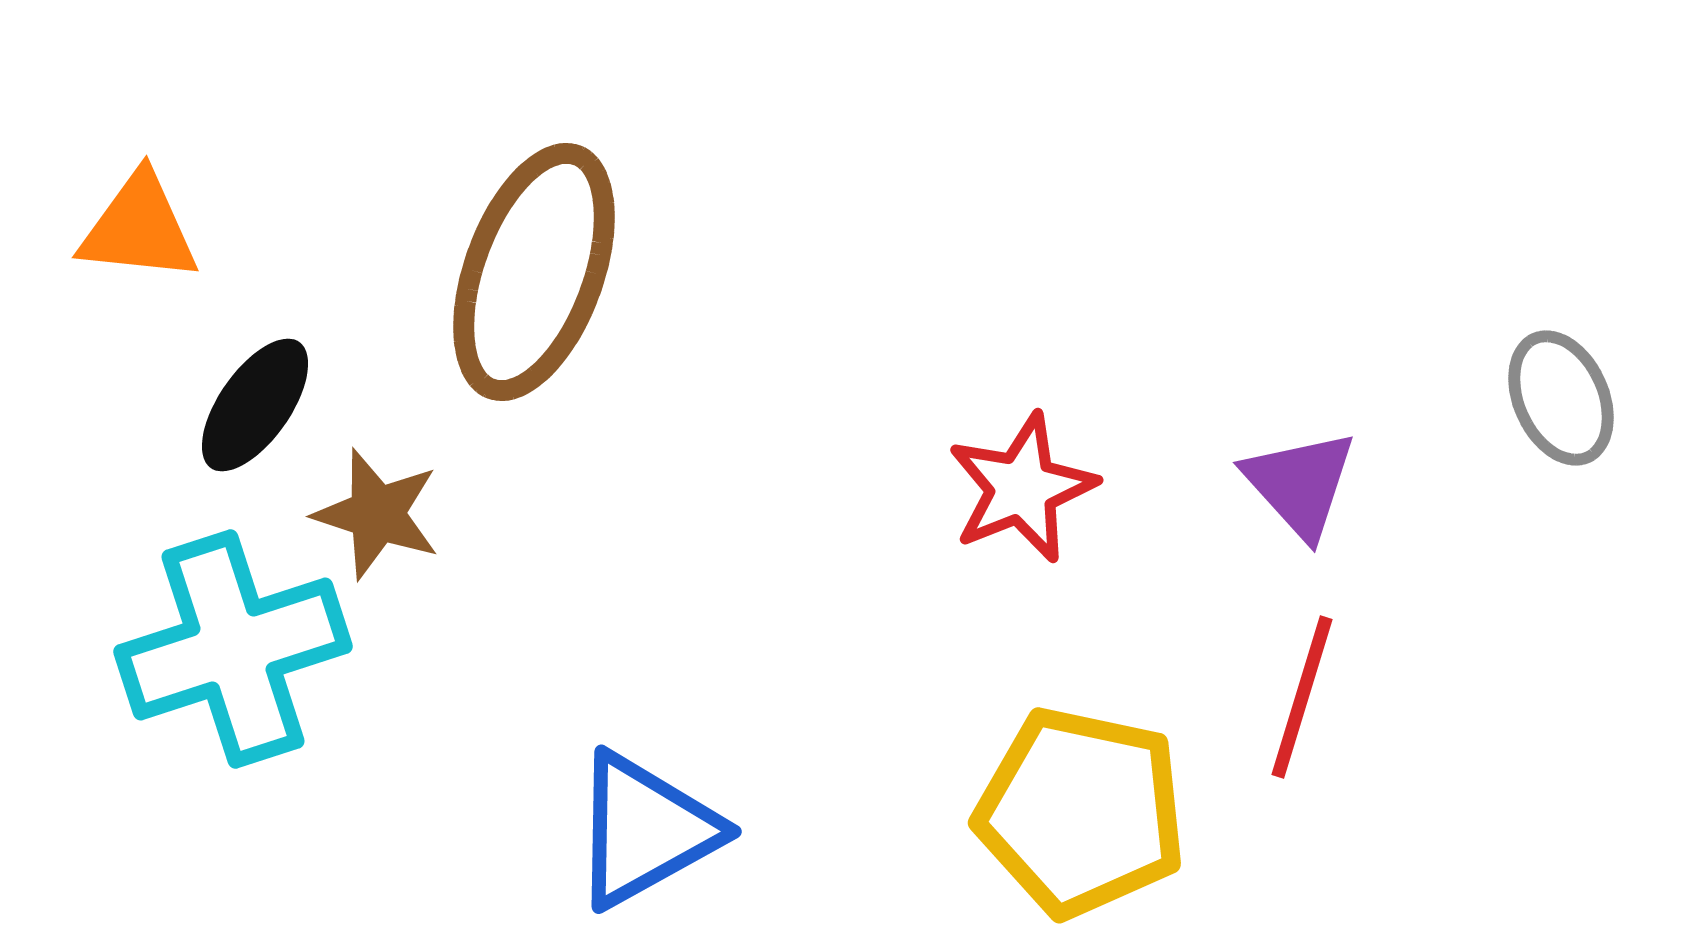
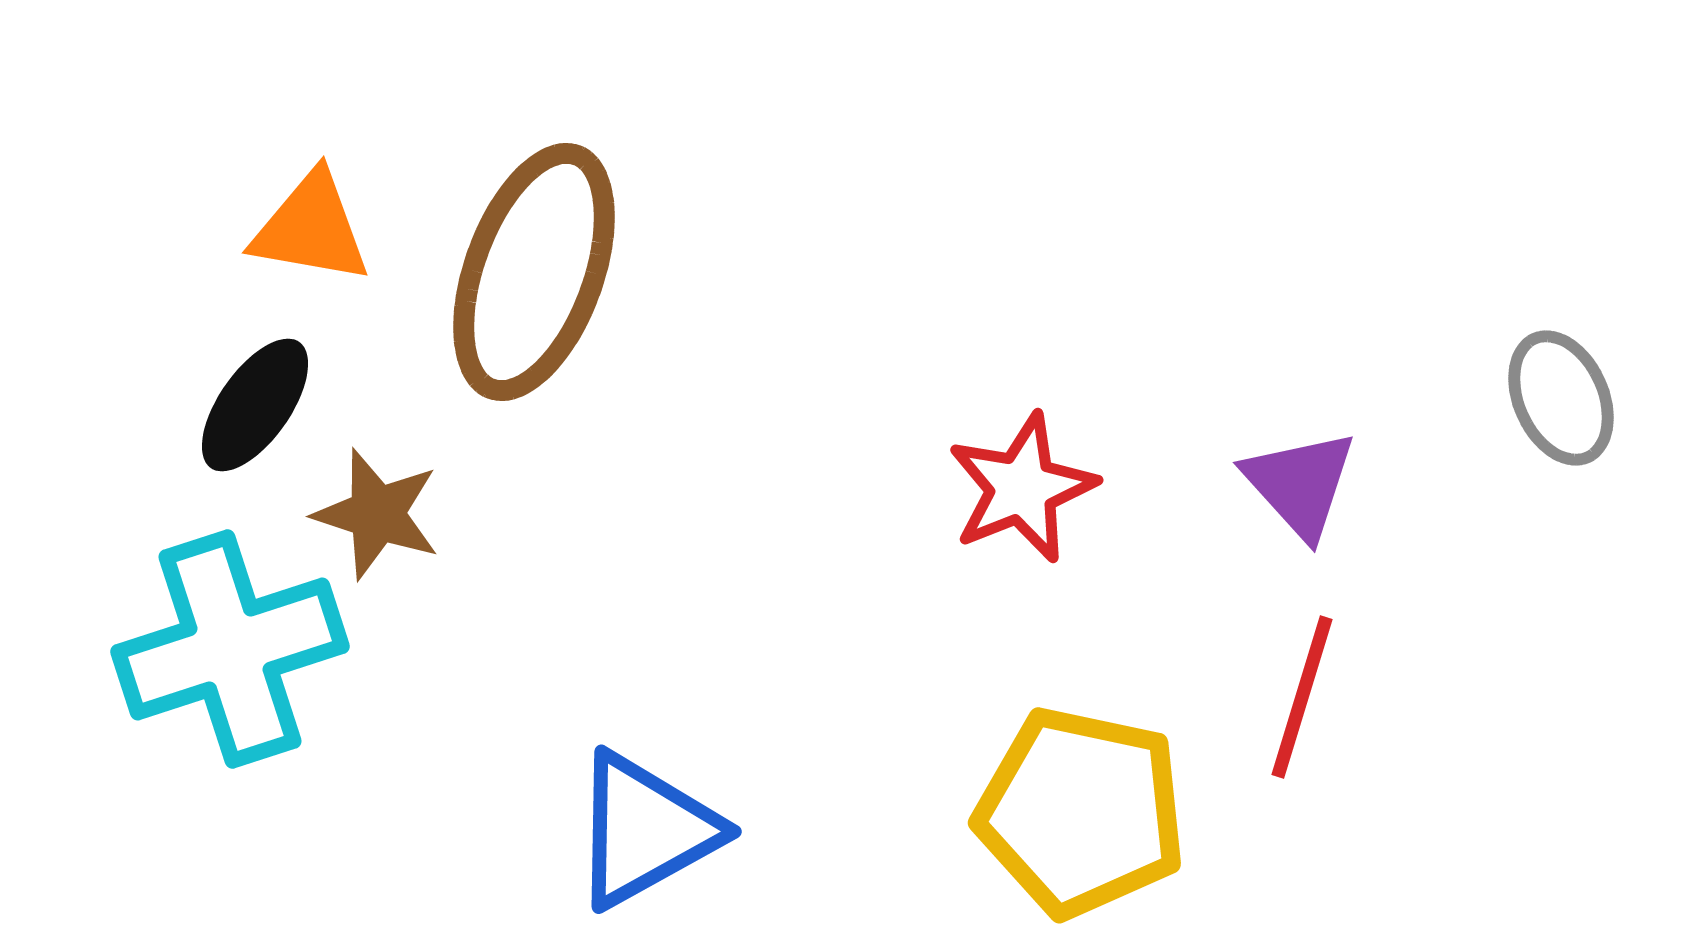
orange triangle: moved 172 px right; rotated 4 degrees clockwise
cyan cross: moved 3 px left
